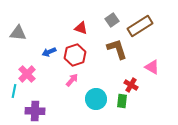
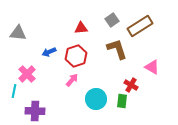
red triangle: rotated 24 degrees counterclockwise
red hexagon: moved 1 px right, 1 px down
